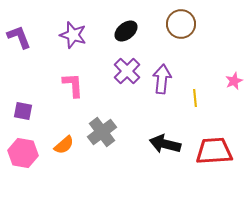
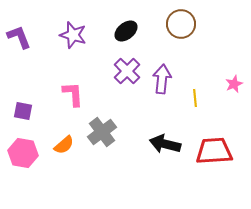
pink star: moved 3 px down
pink L-shape: moved 9 px down
